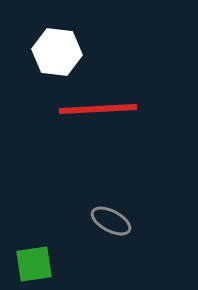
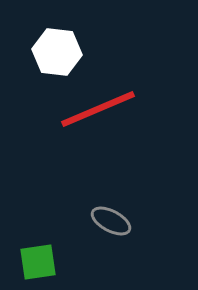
red line: rotated 20 degrees counterclockwise
green square: moved 4 px right, 2 px up
